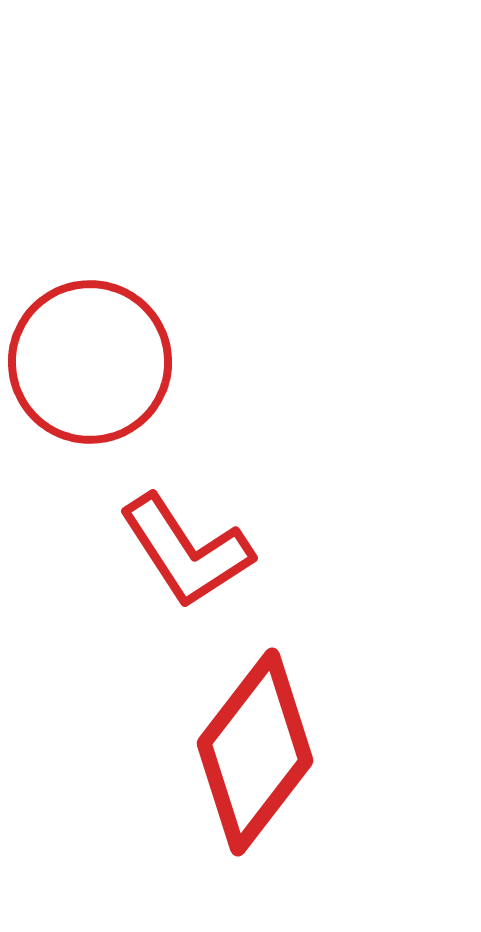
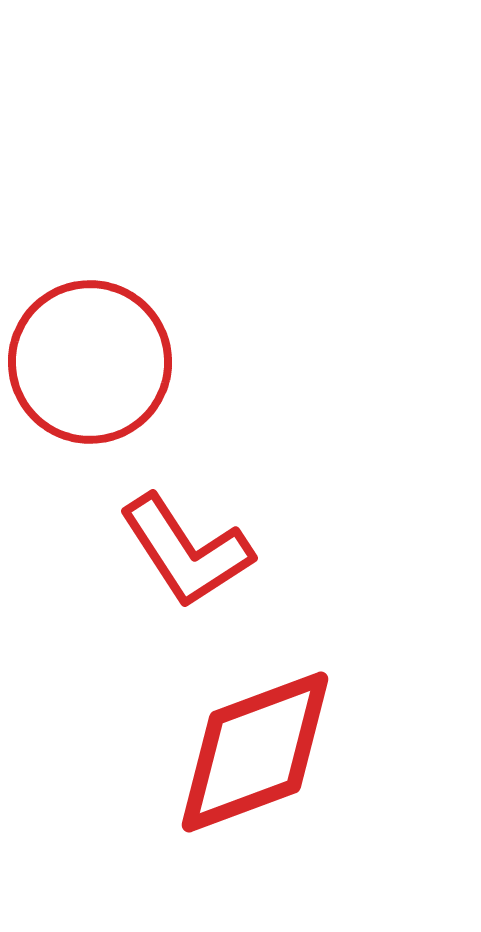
red diamond: rotated 32 degrees clockwise
